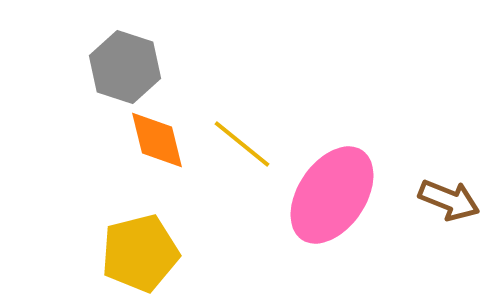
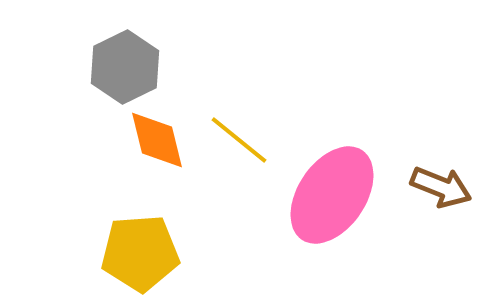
gray hexagon: rotated 16 degrees clockwise
yellow line: moved 3 px left, 4 px up
brown arrow: moved 8 px left, 13 px up
yellow pentagon: rotated 10 degrees clockwise
